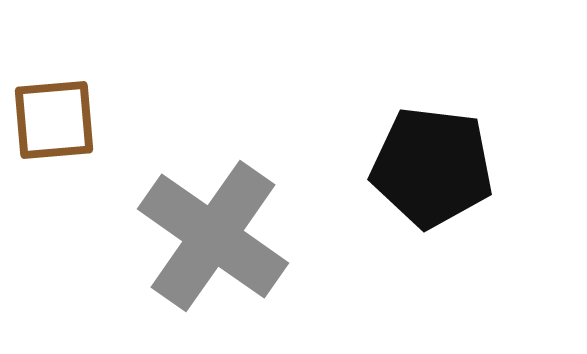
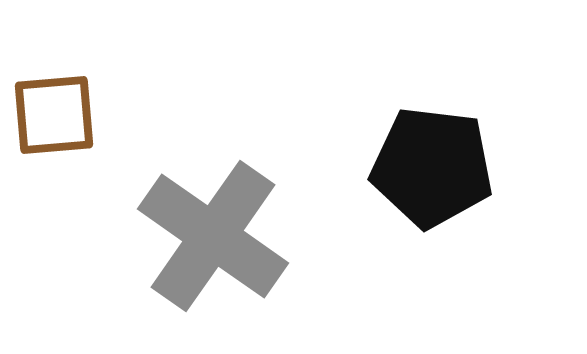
brown square: moved 5 px up
